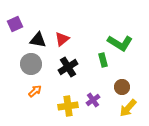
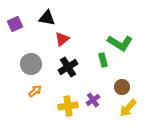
black triangle: moved 9 px right, 22 px up
